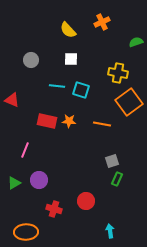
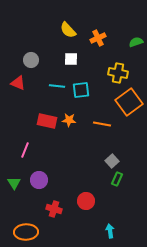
orange cross: moved 4 px left, 16 px down
cyan square: rotated 24 degrees counterclockwise
red triangle: moved 6 px right, 17 px up
orange star: moved 1 px up
gray square: rotated 24 degrees counterclockwise
green triangle: rotated 32 degrees counterclockwise
